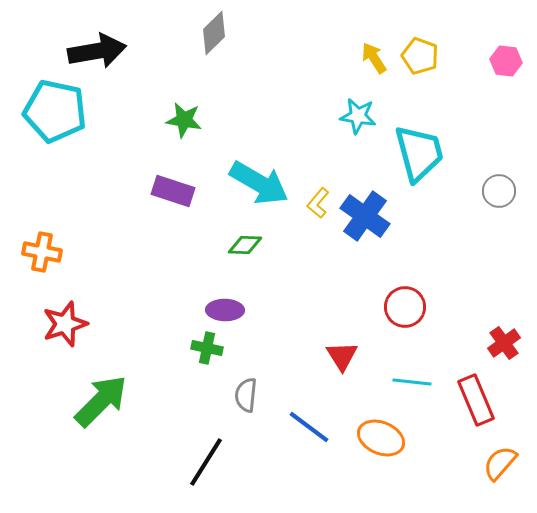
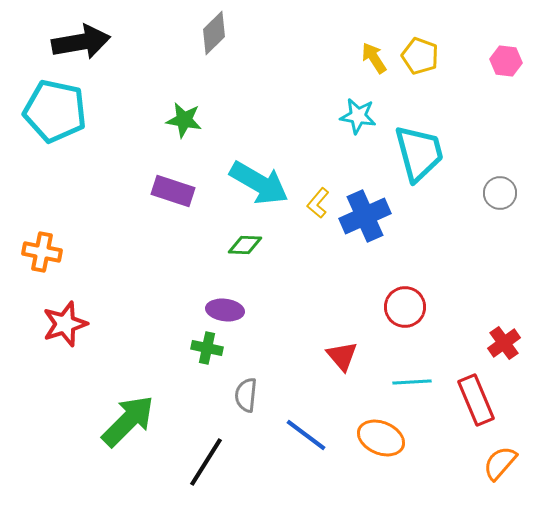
black arrow: moved 16 px left, 9 px up
gray circle: moved 1 px right, 2 px down
blue cross: rotated 30 degrees clockwise
purple ellipse: rotated 6 degrees clockwise
red triangle: rotated 8 degrees counterclockwise
cyan line: rotated 9 degrees counterclockwise
green arrow: moved 27 px right, 20 px down
blue line: moved 3 px left, 8 px down
